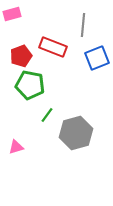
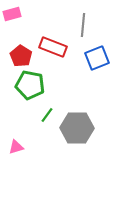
red pentagon: rotated 20 degrees counterclockwise
gray hexagon: moved 1 px right, 5 px up; rotated 16 degrees clockwise
